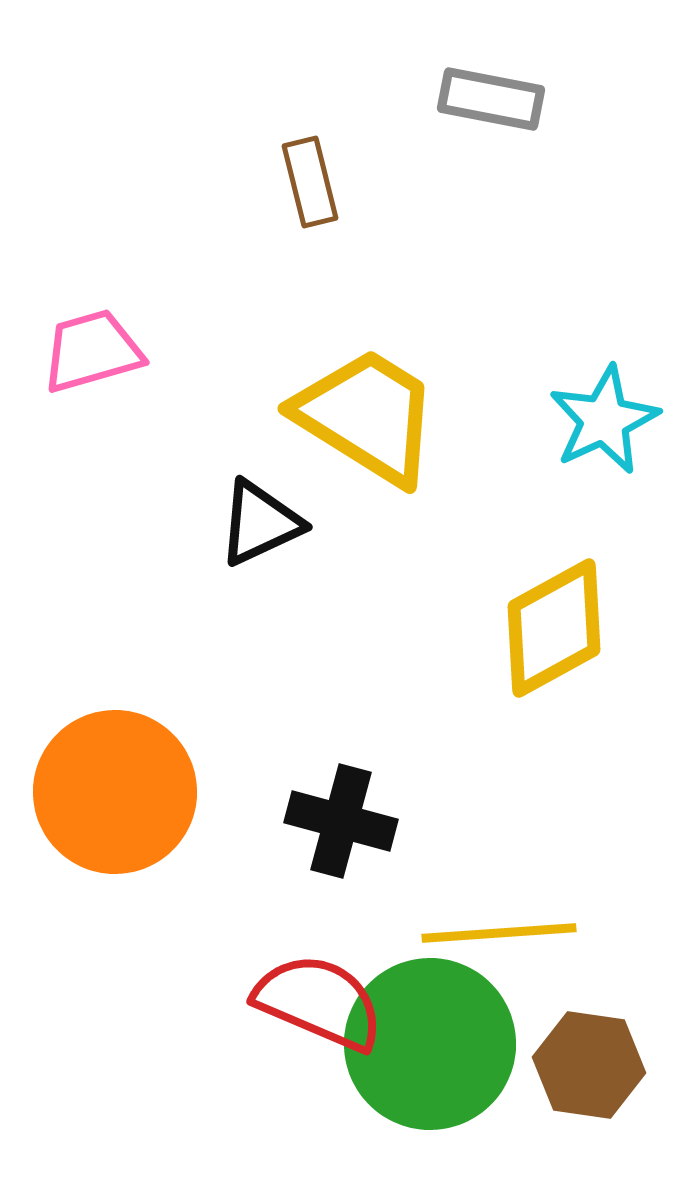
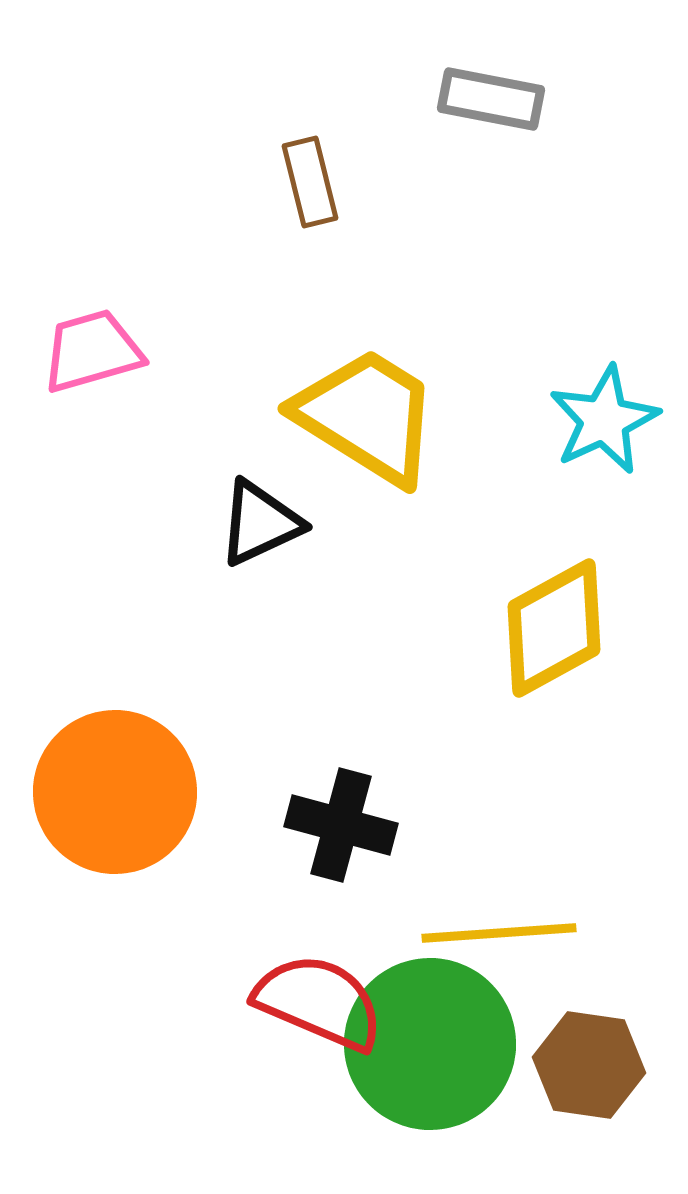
black cross: moved 4 px down
